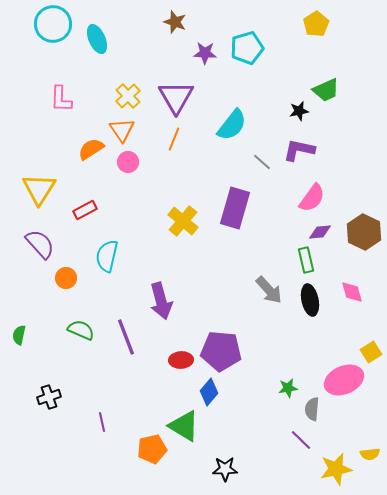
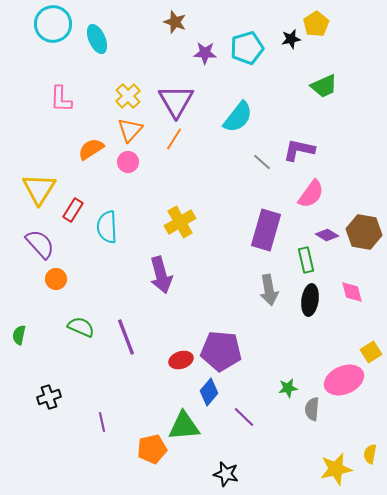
green trapezoid at (326, 90): moved 2 px left, 4 px up
purple triangle at (176, 97): moved 4 px down
black star at (299, 111): moved 8 px left, 72 px up
cyan semicircle at (232, 125): moved 6 px right, 8 px up
orange triangle at (122, 130): moved 8 px right; rotated 16 degrees clockwise
orange line at (174, 139): rotated 10 degrees clockwise
pink semicircle at (312, 198): moved 1 px left, 4 px up
purple rectangle at (235, 208): moved 31 px right, 22 px down
red rectangle at (85, 210): moved 12 px left; rotated 30 degrees counterclockwise
yellow cross at (183, 221): moved 3 px left, 1 px down; rotated 20 degrees clockwise
purple diamond at (320, 232): moved 7 px right, 3 px down; rotated 35 degrees clockwise
brown hexagon at (364, 232): rotated 16 degrees counterclockwise
cyan semicircle at (107, 256): moved 29 px up; rotated 16 degrees counterclockwise
orange circle at (66, 278): moved 10 px left, 1 px down
gray arrow at (269, 290): rotated 32 degrees clockwise
black ellipse at (310, 300): rotated 20 degrees clockwise
purple arrow at (161, 301): moved 26 px up
green semicircle at (81, 330): moved 3 px up
red ellipse at (181, 360): rotated 15 degrees counterclockwise
green triangle at (184, 426): rotated 36 degrees counterclockwise
purple line at (301, 440): moved 57 px left, 23 px up
yellow semicircle at (370, 454): rotated 108 degrees clockwise
black star at (225, 469): moved 1 px right, 5 px down; rotated 15 degrees clockwise
